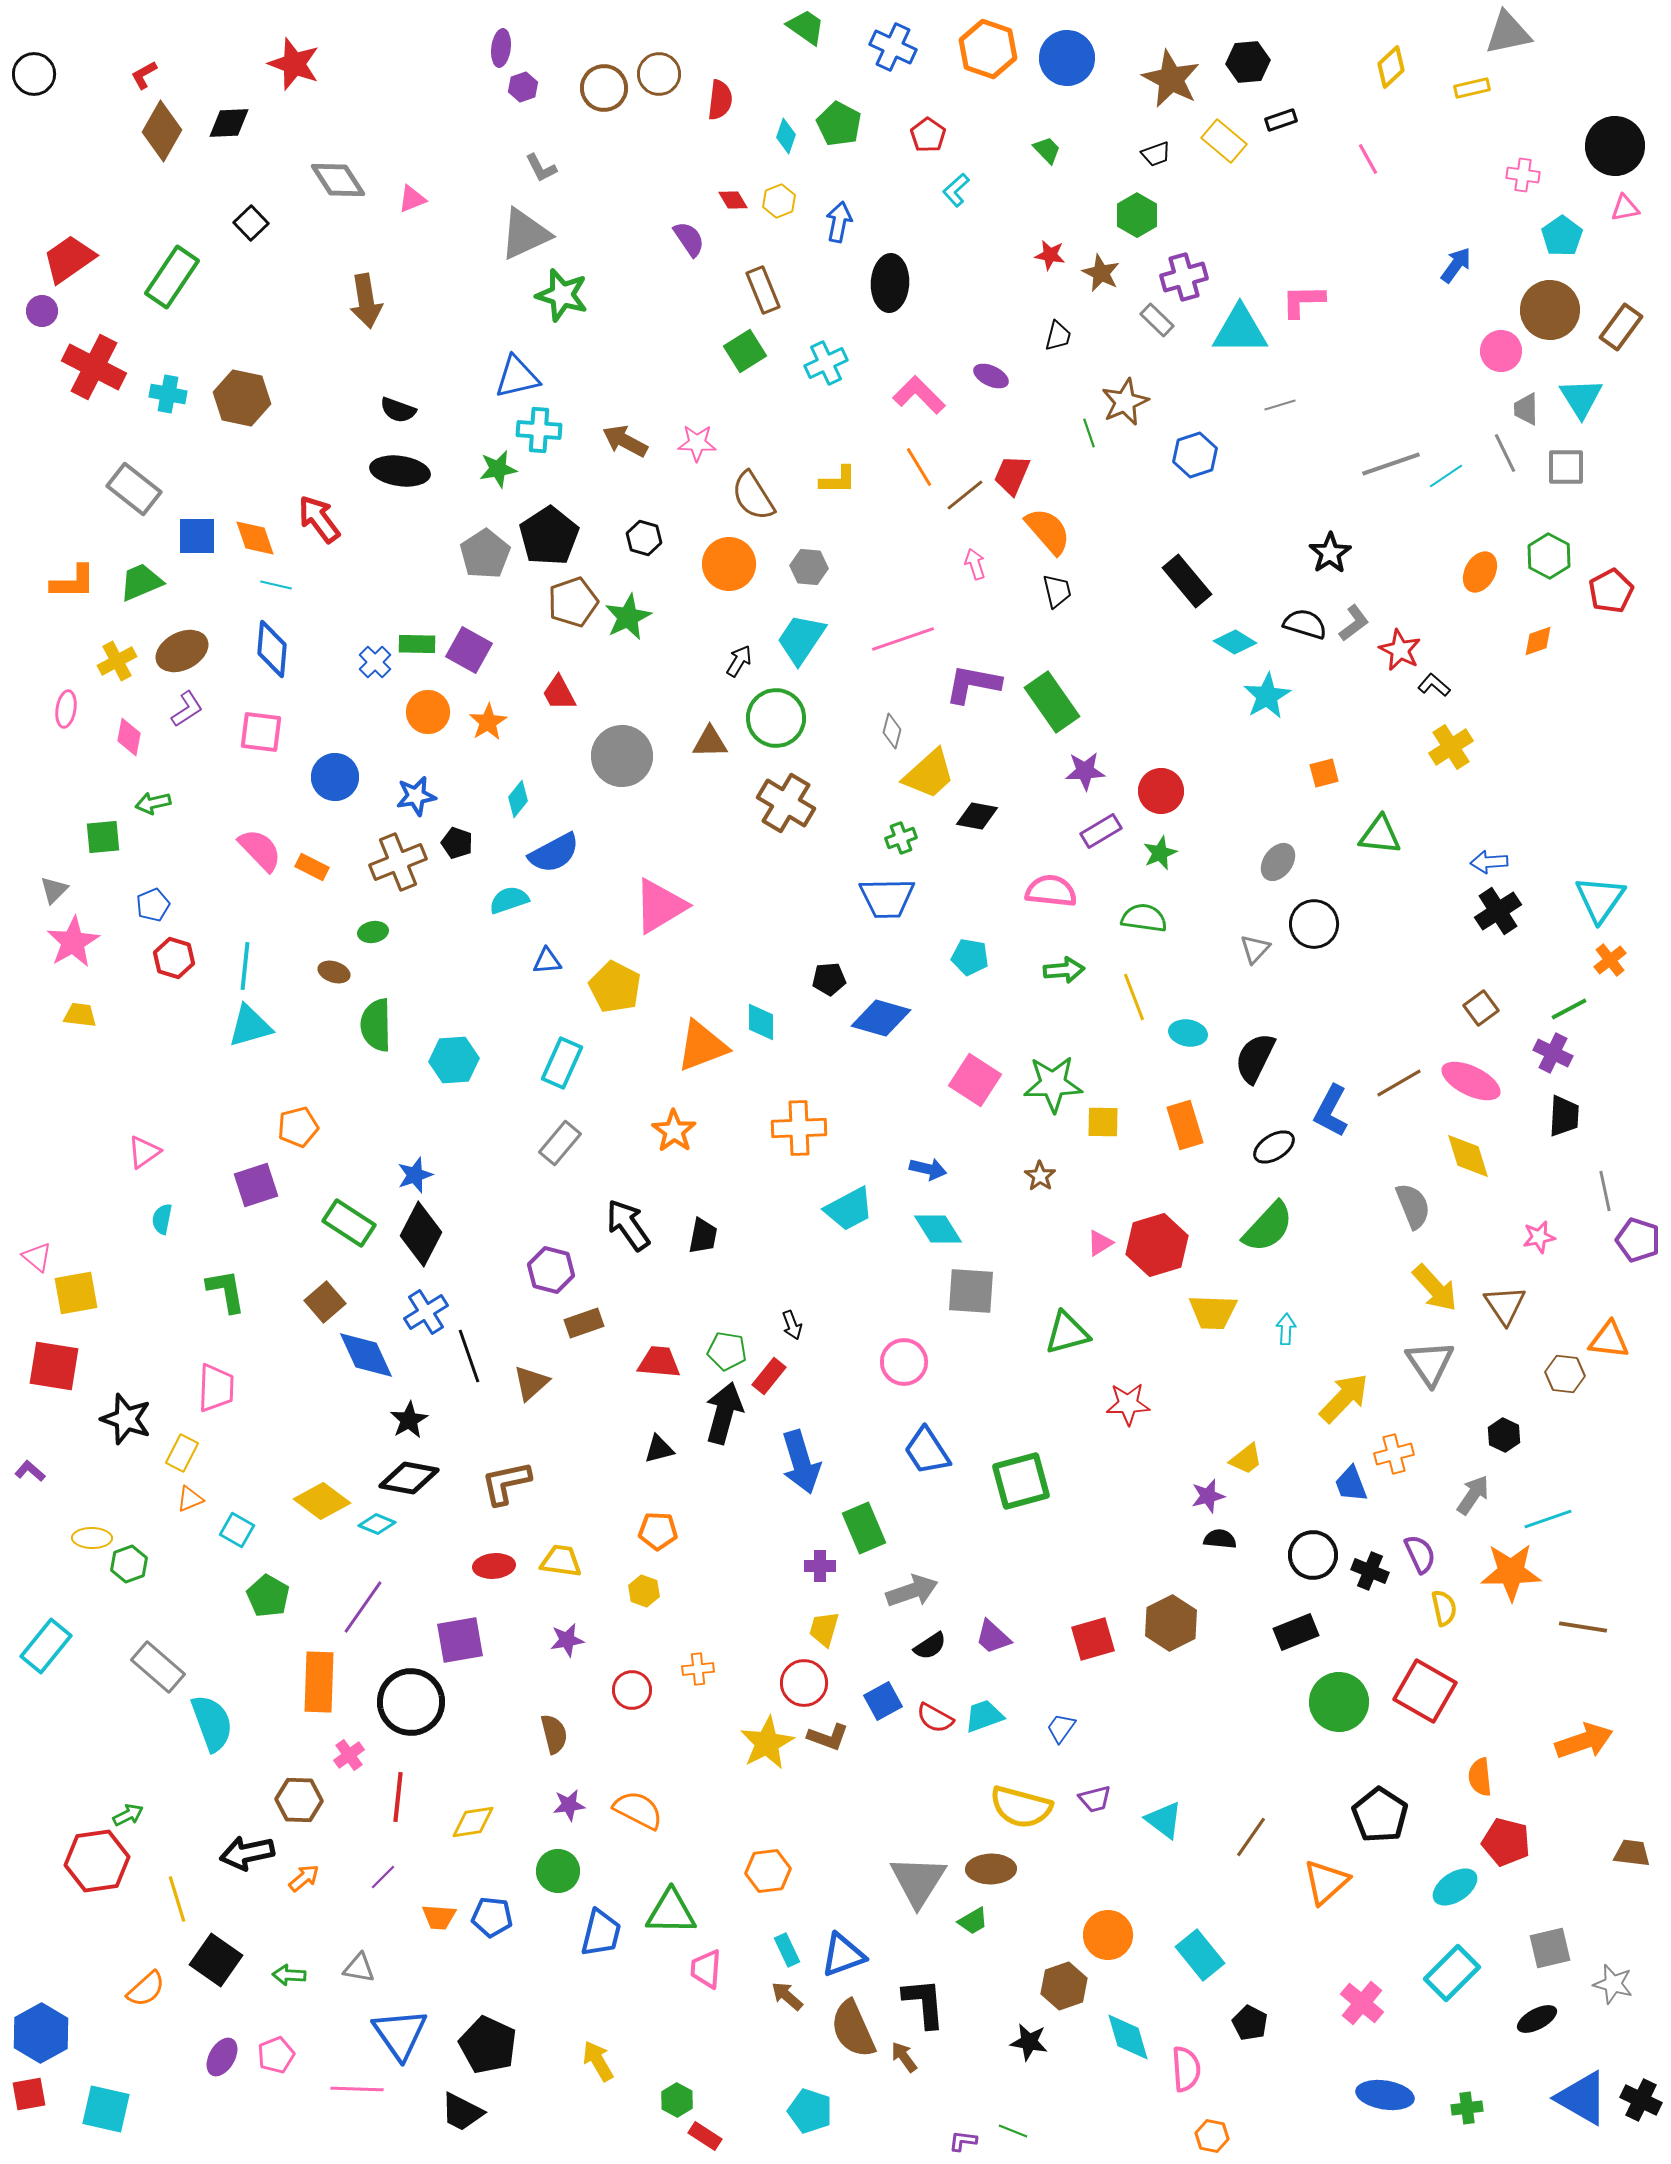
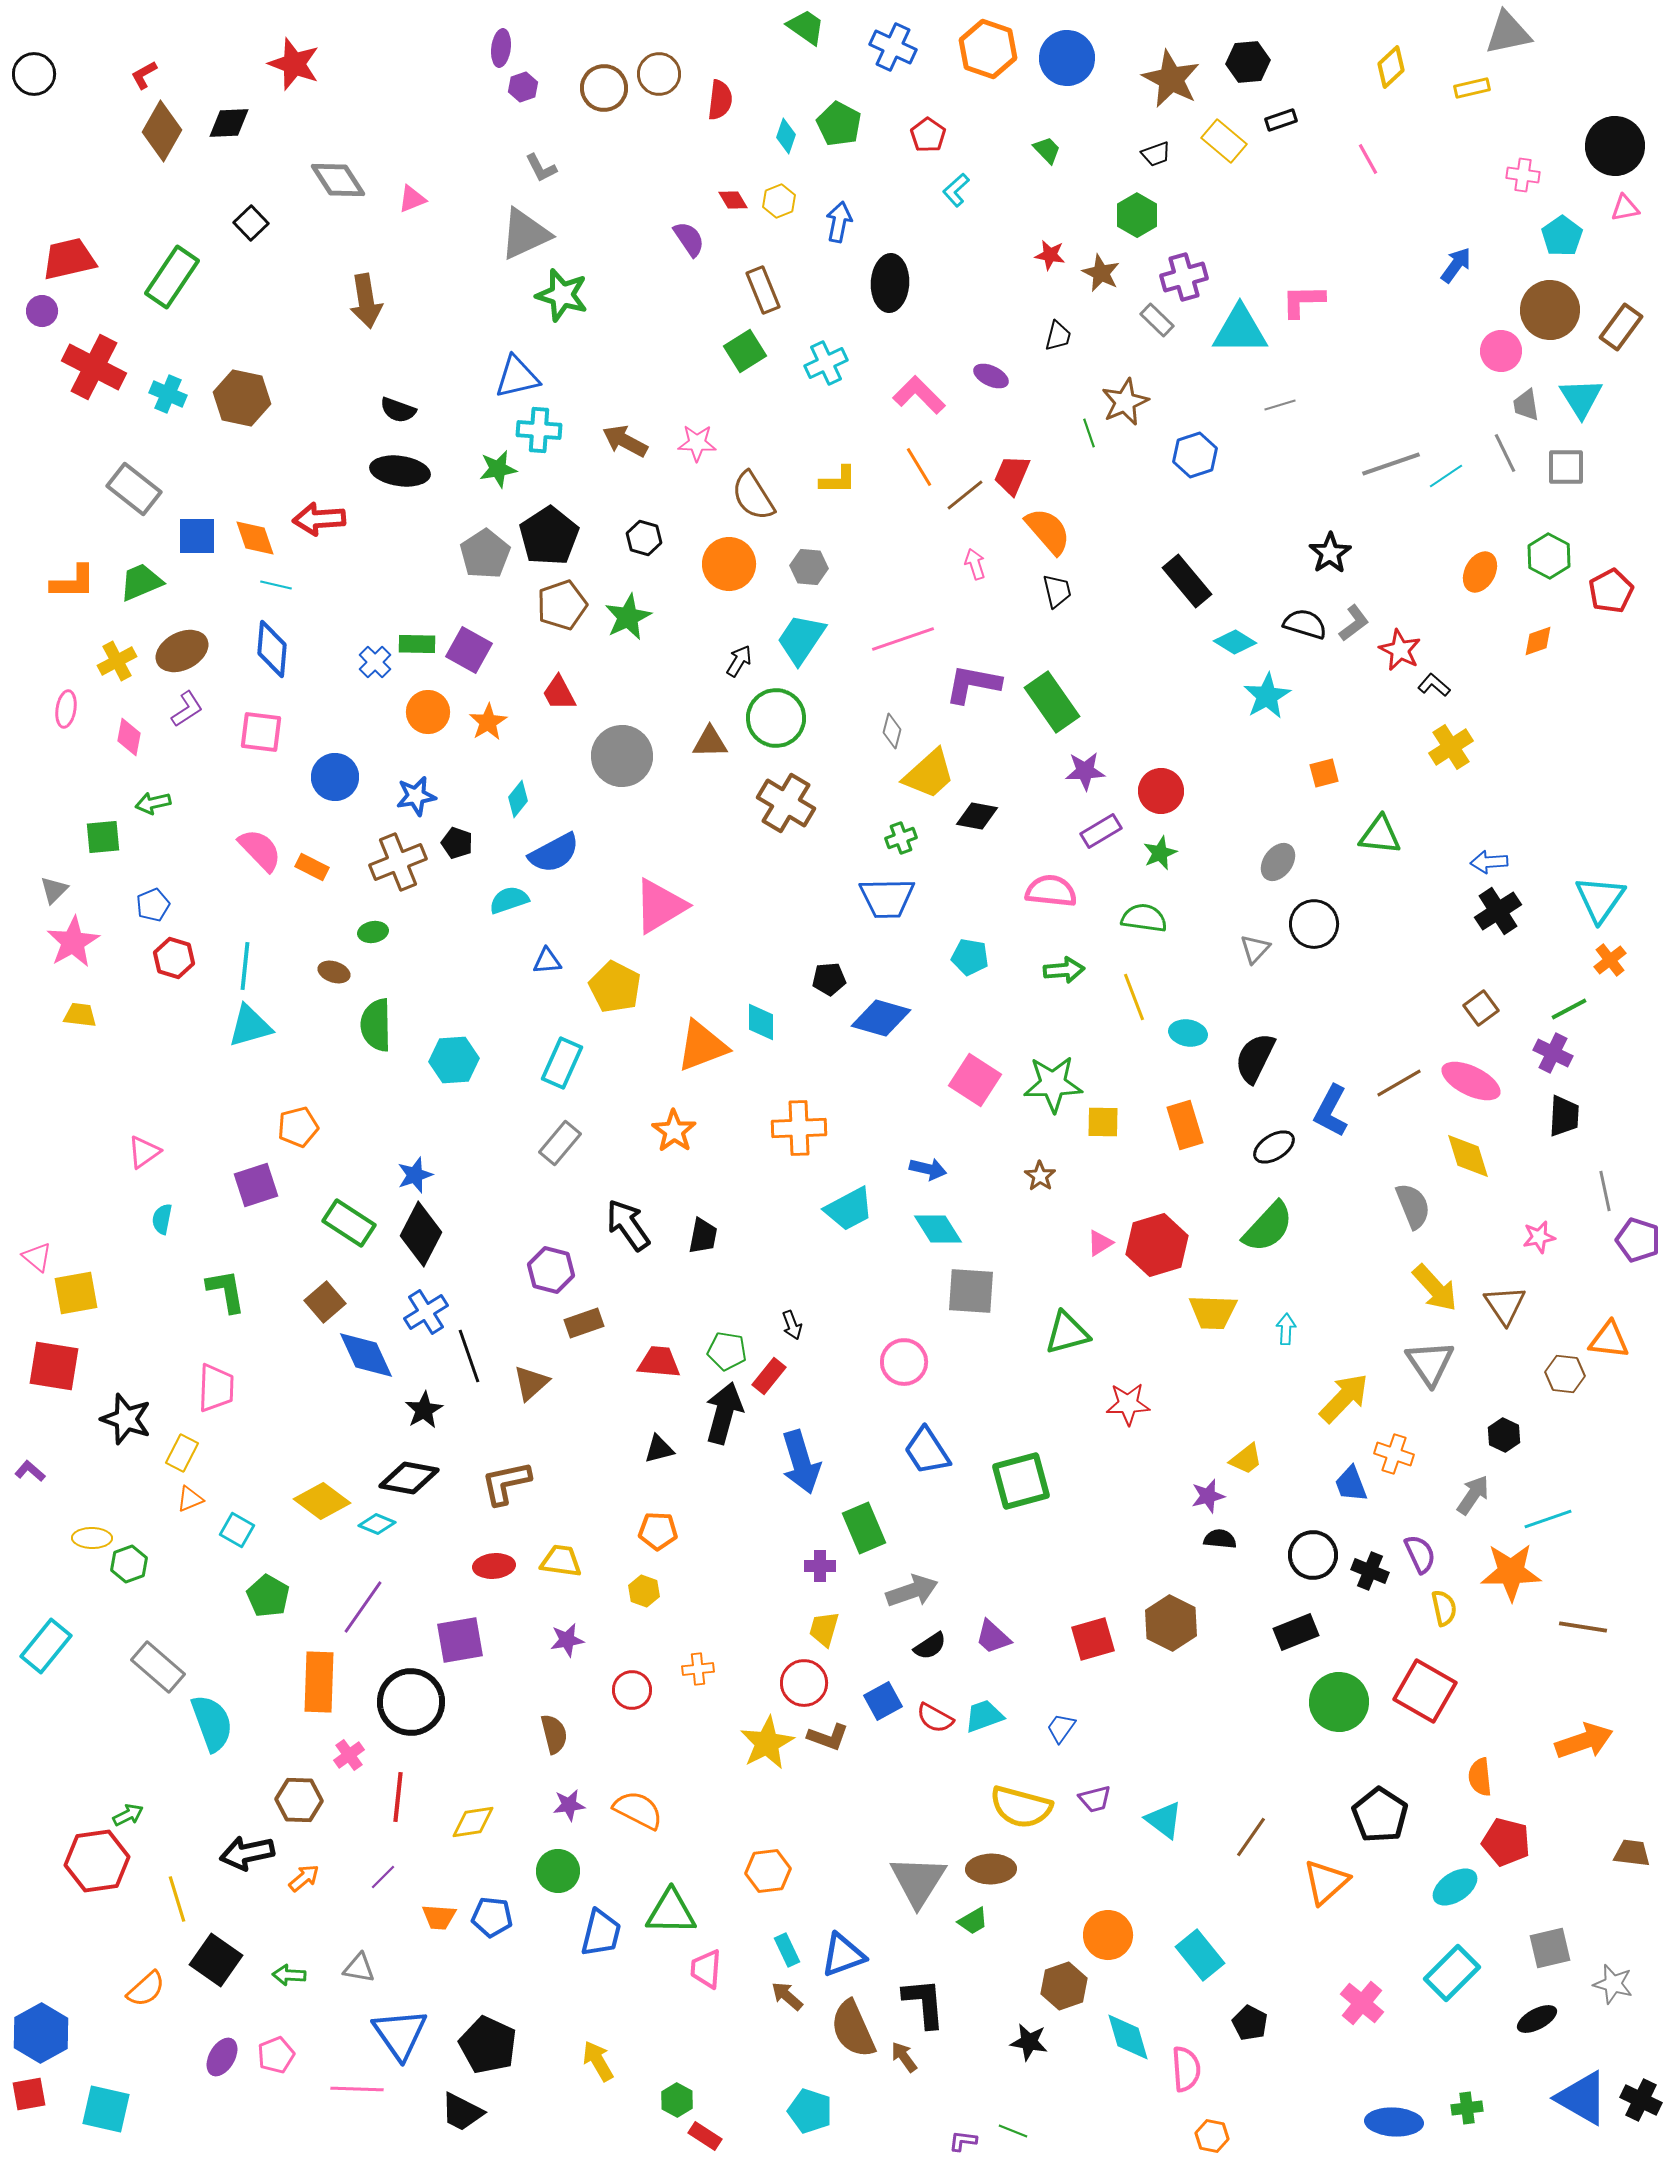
red trapezoid at (69, 259): rotated 22 degrees clockwise
cyan cross at (168, 394): rotated 12 degrees clockwise
gray trapezoid at (1526, 409): moved 4 px up; rotated 8 degrees counterclockwise
red arrow at (319, 519): rotated 57 degrees counterclockwise
brown pentagon at (573, 602): moved 11 px left, 3 px down
black star at (409, 1420): moved 15 px right, 10 px up
orange cross at (1394, 1454): rotated 33 degrees clockwise
brown hexagon at (1171, 1623): rotated 6 degrees counterclockwise
blue ellipse at (1385, 2095): moved 9 px right, 27 px down; rotated 6 degrees counterclockwise
